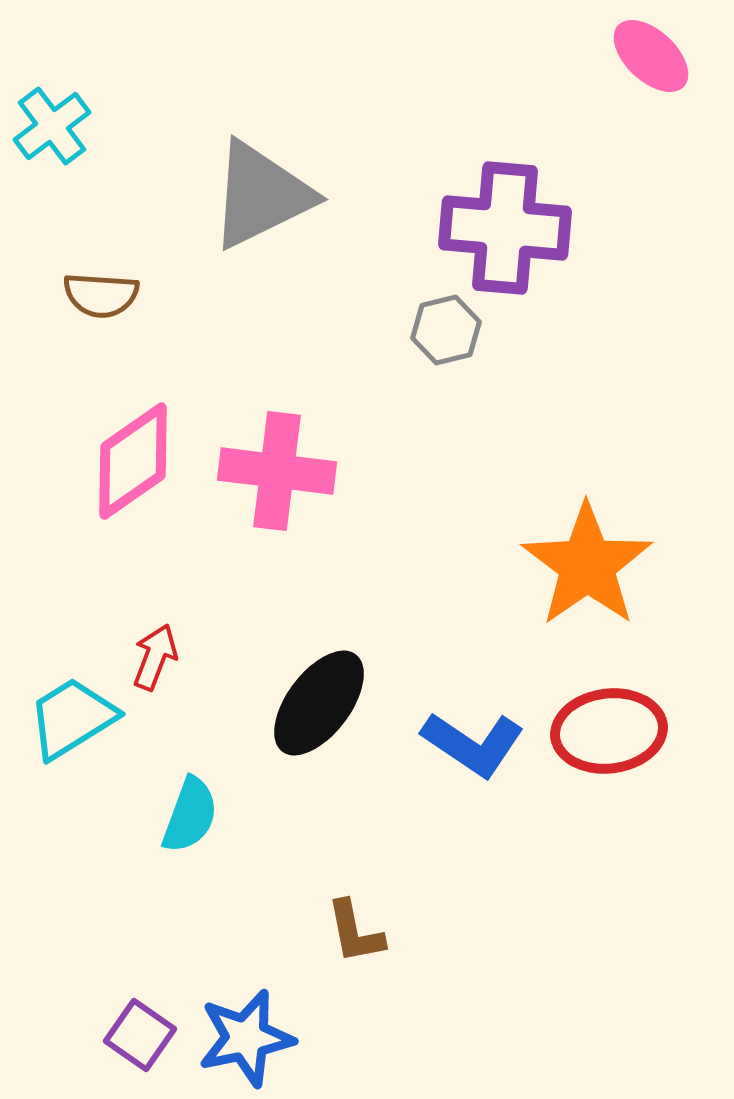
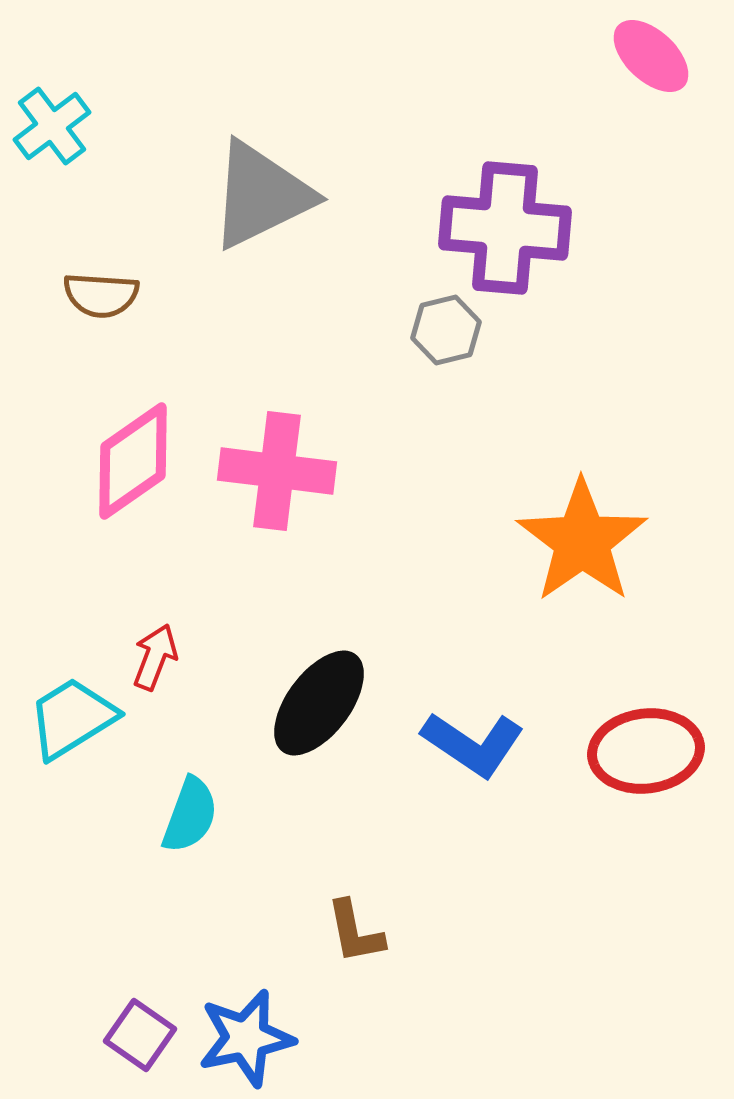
orange star: moved 5 px left, 24 px up
red ellipse: moved 37 px right, 20 px down
